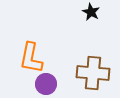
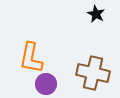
black star: moved 5 px right, 2 px down
brown cross: rotated 8 degrees clockwise
